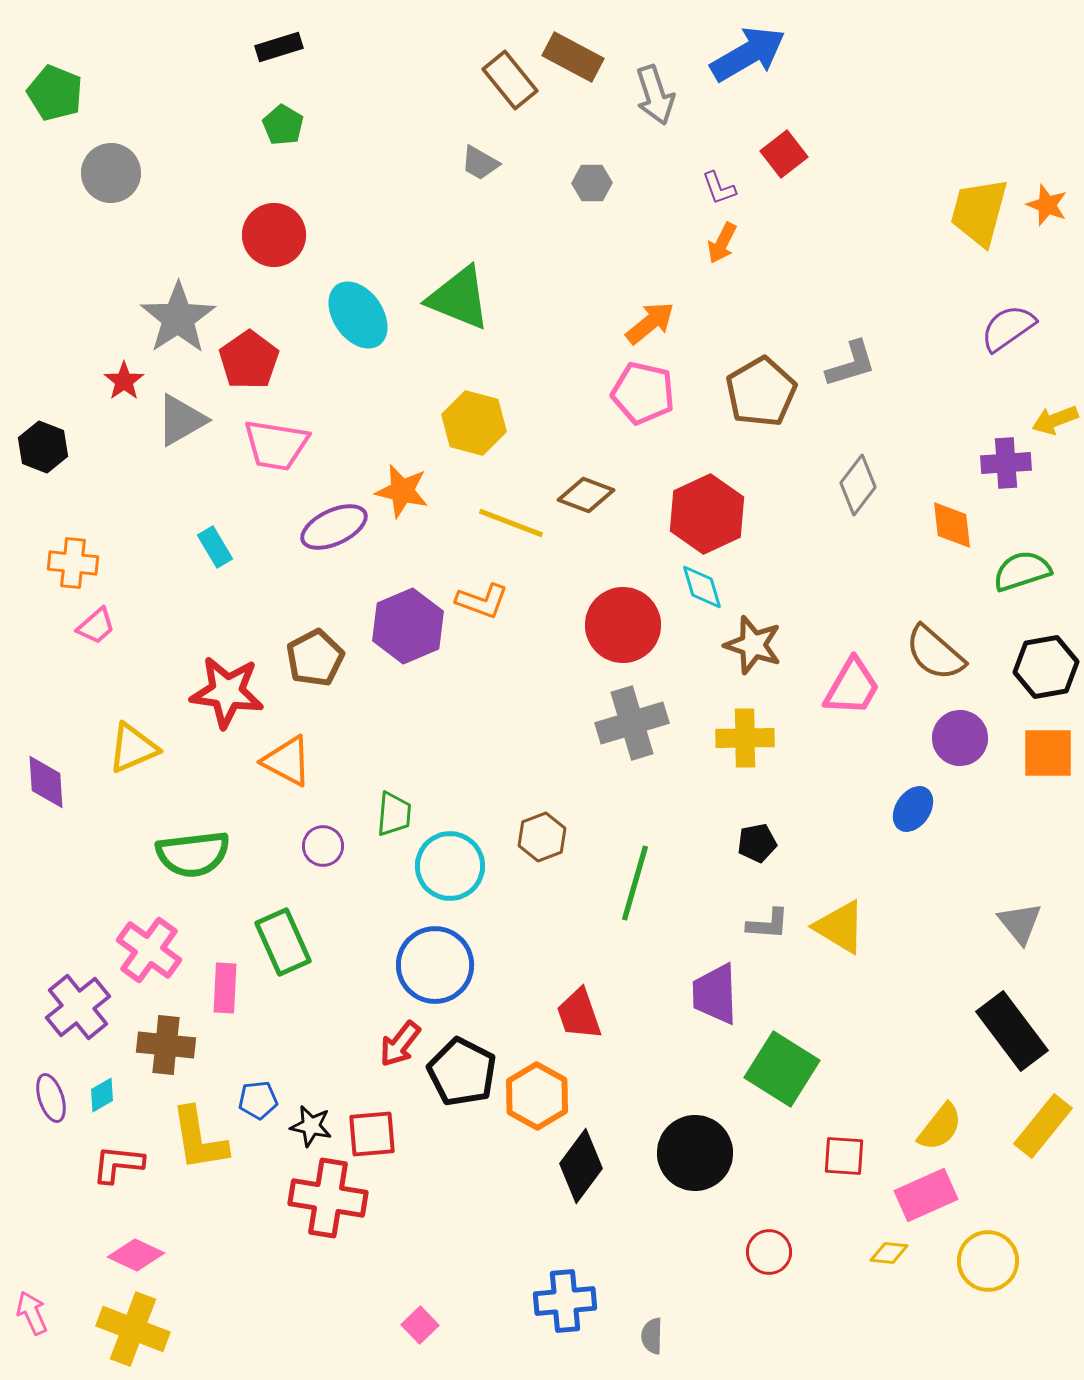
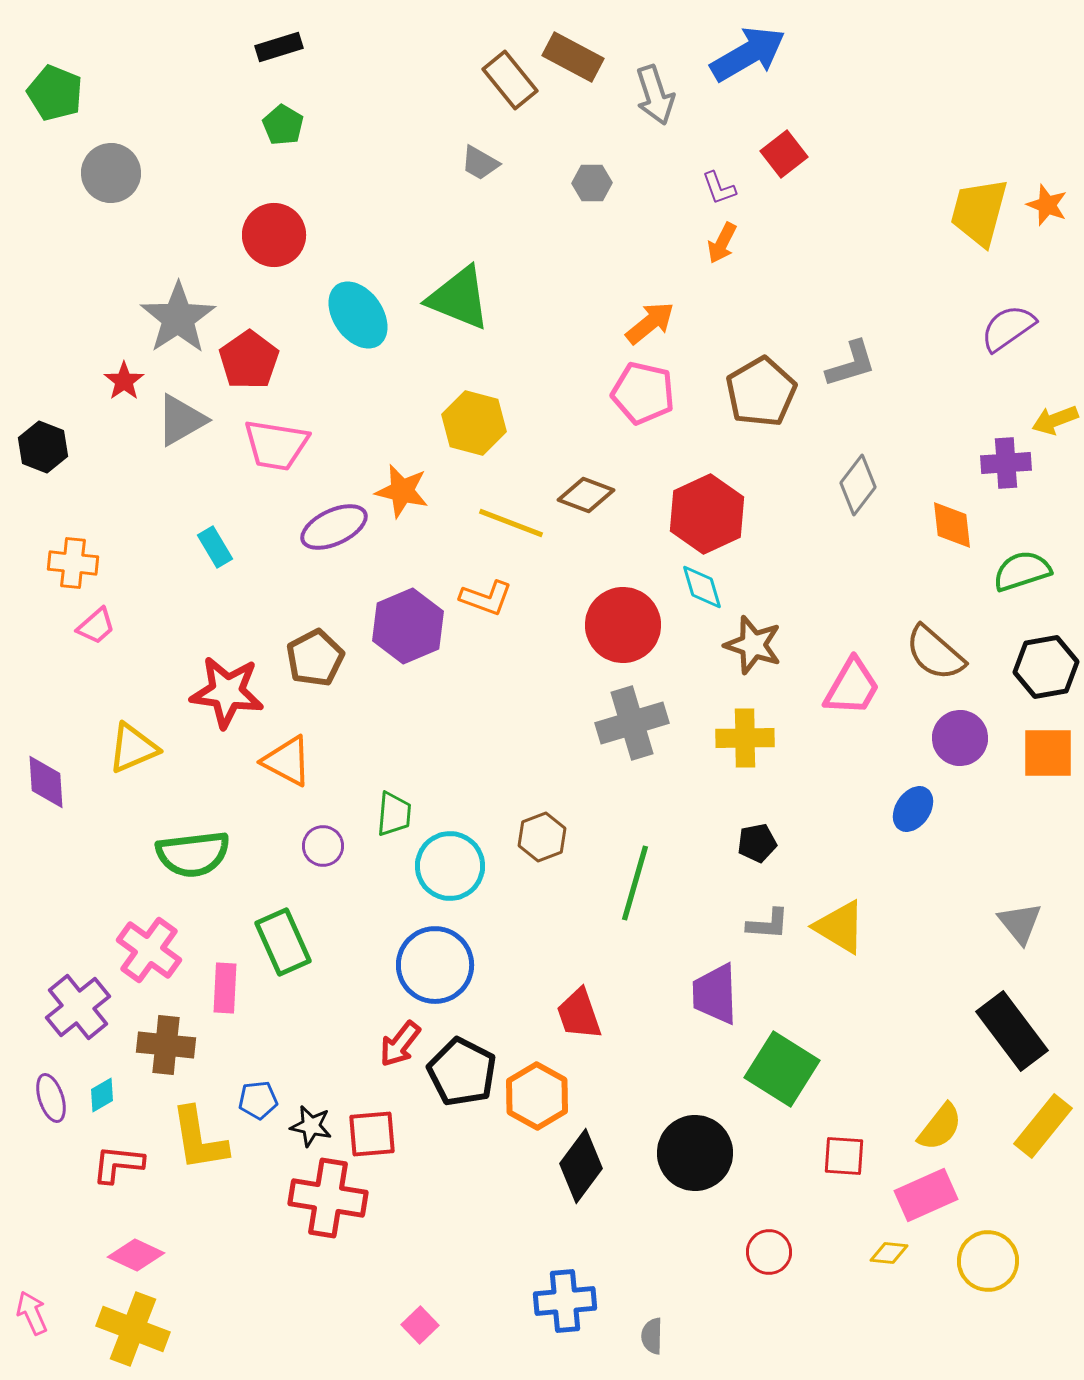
orange L-shape at (482, 601): moved 4 px right, 3 px up
